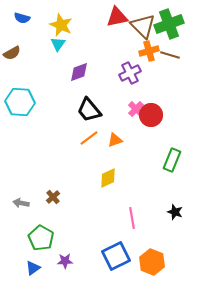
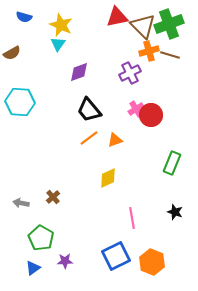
blue semicircle: moved 2 px right, 1 px up
pink cross: rotated 14 degrees clockwise
green rectangle: moved 3 px down
